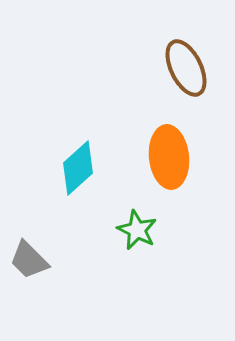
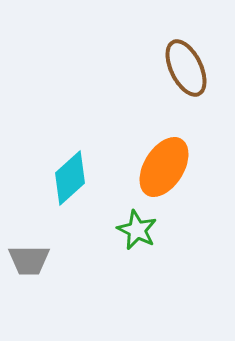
orange ellipse: moved 5 px left, 10 px down; rotated 38 degrees clockwise
cyan diamond: moved 8 px left, 10 px down
gray trapezoid: rotated 45 degrees counterclockwise
